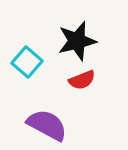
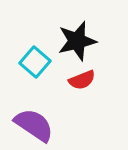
cyan square: moved 8 px right
purple semicircle: moved 13 px left; rotated 6 degrees clockwise
